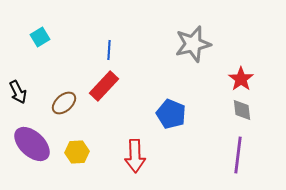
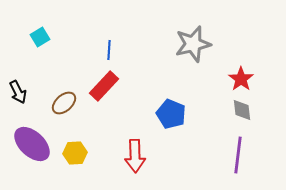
yellow hexagon: moved 2 px left, 1 px down
